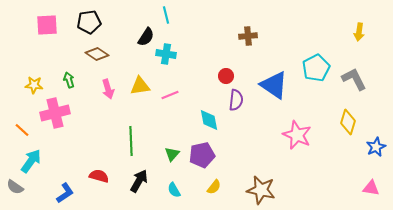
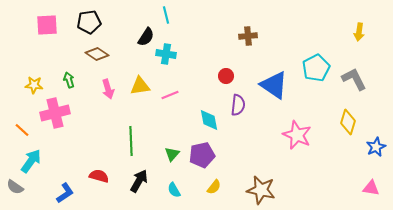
purple semicircle: moved 2 px right, 5 px down
